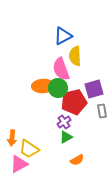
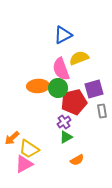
blue triangle: moved 1 px up
yellow semicircle: moved 4 px right, 2 px down; rotated 72 degrees clockwise
orange ellipse: moved 5 px left
orange arrow: rotated 42 degrees clockwise
pink triangle: moved 5 px right
